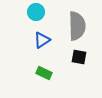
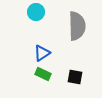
blue triangle: moved 13 px down
black square: moved 4 px left, 20 px down
green rectangle: moved 1 px left, 1 px down
